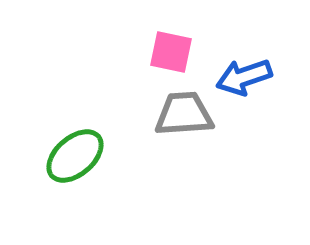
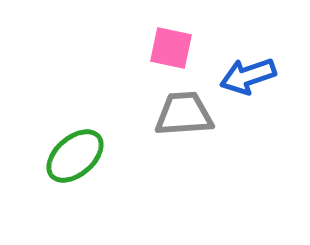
pink square: moved 4 px up
blue arrow: moved 4 px right, 1 px up
